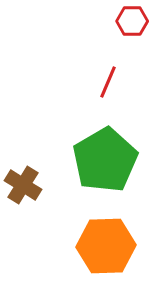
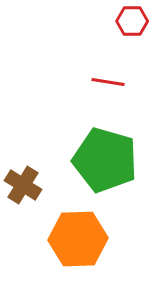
red line: rotated 76 degrees clockwise
green pentagon: rotated 26 degrees counterclockwise
orange hexagon: moved 28 px left, 7 px up
